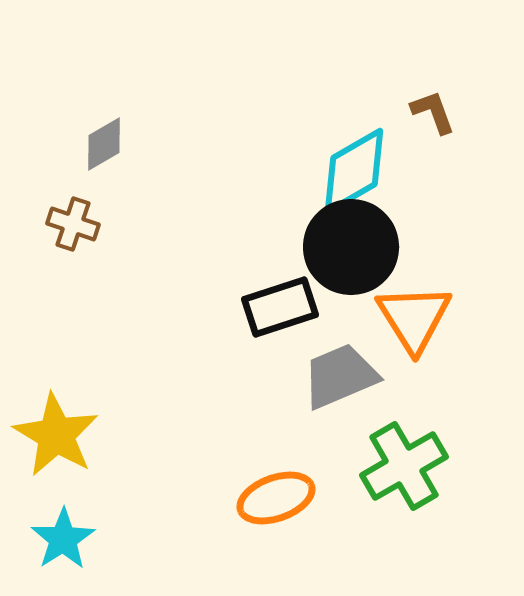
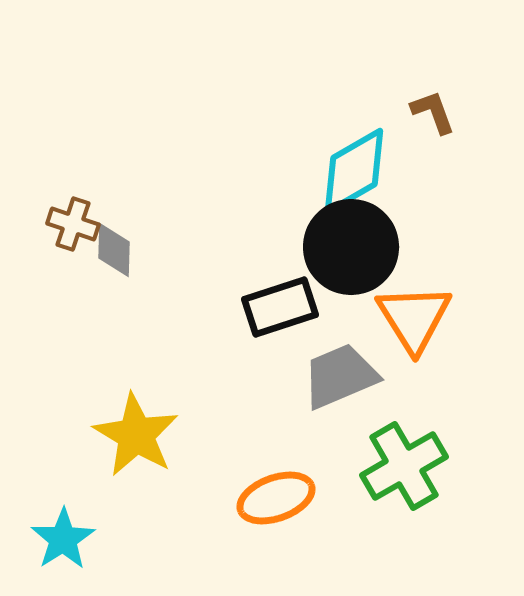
gray diamond: moved 10 px right, 106 px down; rotated 58 degrees counterclockwise
yellow star: moved 80 px right
